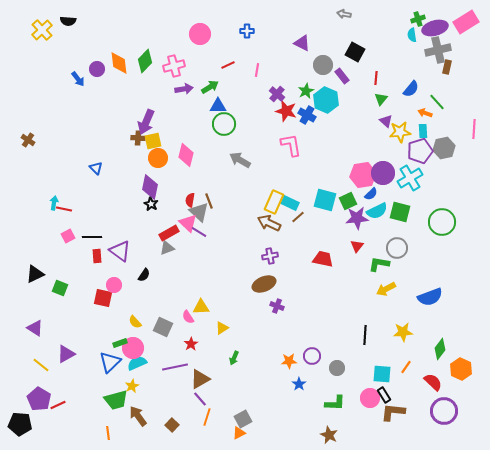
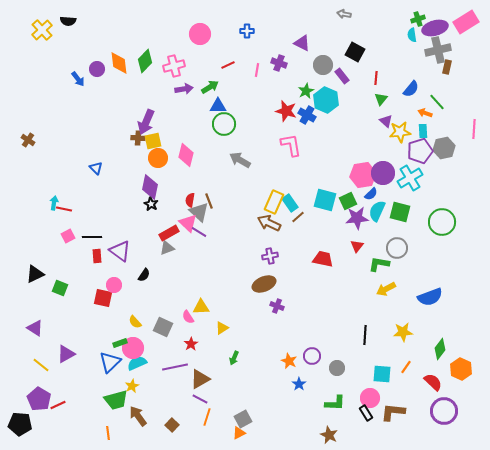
purple cross at (277, 94): moved 2 px right, 31 px up; rotated 21 degrees counterclockwise
cyan rectangle at (290, 203): rotated 30 degrees clockwise
cyan semicircle at (377, 211): rotated 140 degrees clockwise
orange star at (289, 361): rotated 28 degrees clockwise
black rectangle at (384, 395): moved 18 px left, 18 px down
purple line at (200, 399): rotated 21 degrees counterclockwise
